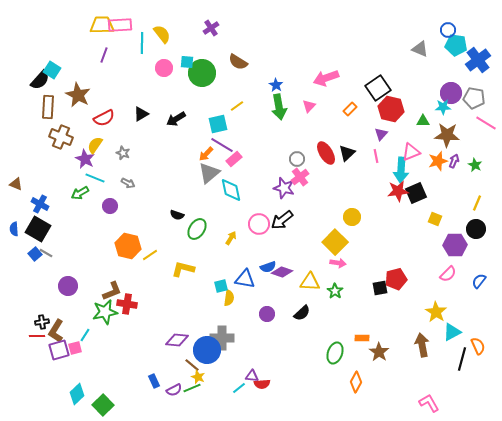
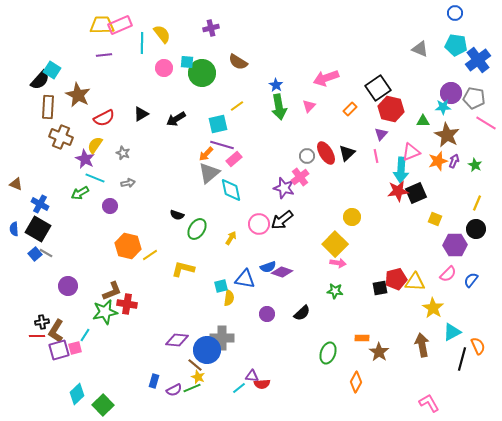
pink rectangle at (120, 25): rotated 20 degrees counterclockwise
purple cross at (211, 28): rotated 21 degrees clockwise
blue circle at (448, 30): moved 7 px right, 17 px up
purple line at (104, 55): rotated 63 degrees clockwise
brown star at (447, 135): rotated 25 degrees clockwise
purple line at (222, 145): rotated 15 degrees counterclockwise
gray circle at (297, 159): moved 10 px right, 3 px up
gray arrow at (128, 183): rotated 40 degrees counterclockwise
yellow square at (335, 242): moved 2 px down
blue semicircle at (479, 281): moved 8 px left, 1 px up
yellow triangle at (310, 282): moved 105 px right
green star at (335, 291): rotated 28 degrees counterclockwise
yellow star at (436, 312): moved 3 px left, 4 px up
green ellipse at (335, 353): moved 7 px left
brown line at (192, 365): moved 3 px right
blue rectangle at (154, 381): rotated 40 degrees clockwise
